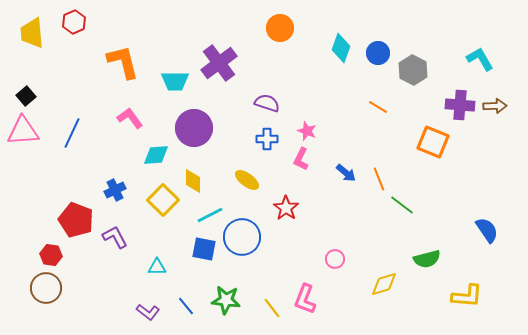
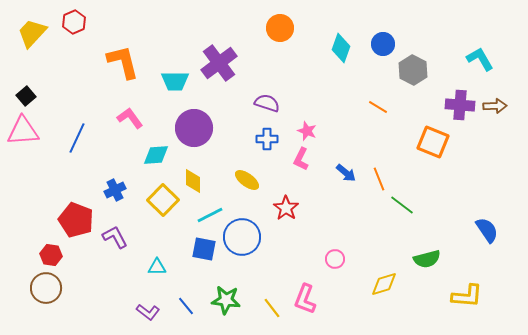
yellow trapezoid at (32, 33): rotated 48 degrees clockwise
blue circle at (378, 53): moved 5 px right, 9 px up
blue line at (72, 133): moved 5 px right, 5 px down
